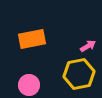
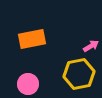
pink arrow: moved 3 px right
pink circle: moved 1 px left, 1 px up
